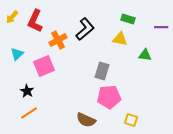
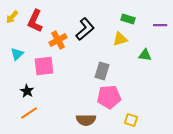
purple line: moved 1 px left, 2 px up
yellow triangle: rotated 28 degrees counterclockwise
pink square: rotated 15 degrees clockwise
brown semicircle: rotated 24 degrees counterclockwise
